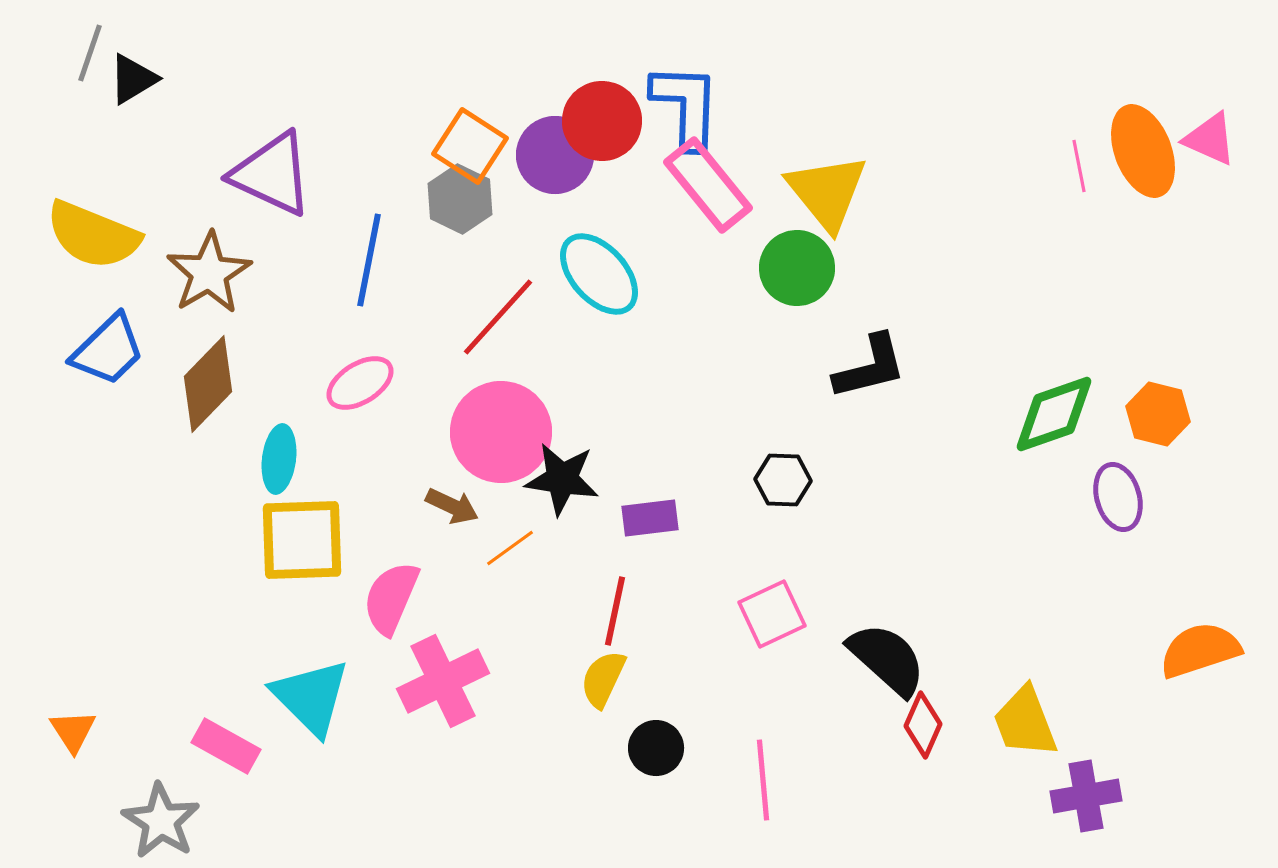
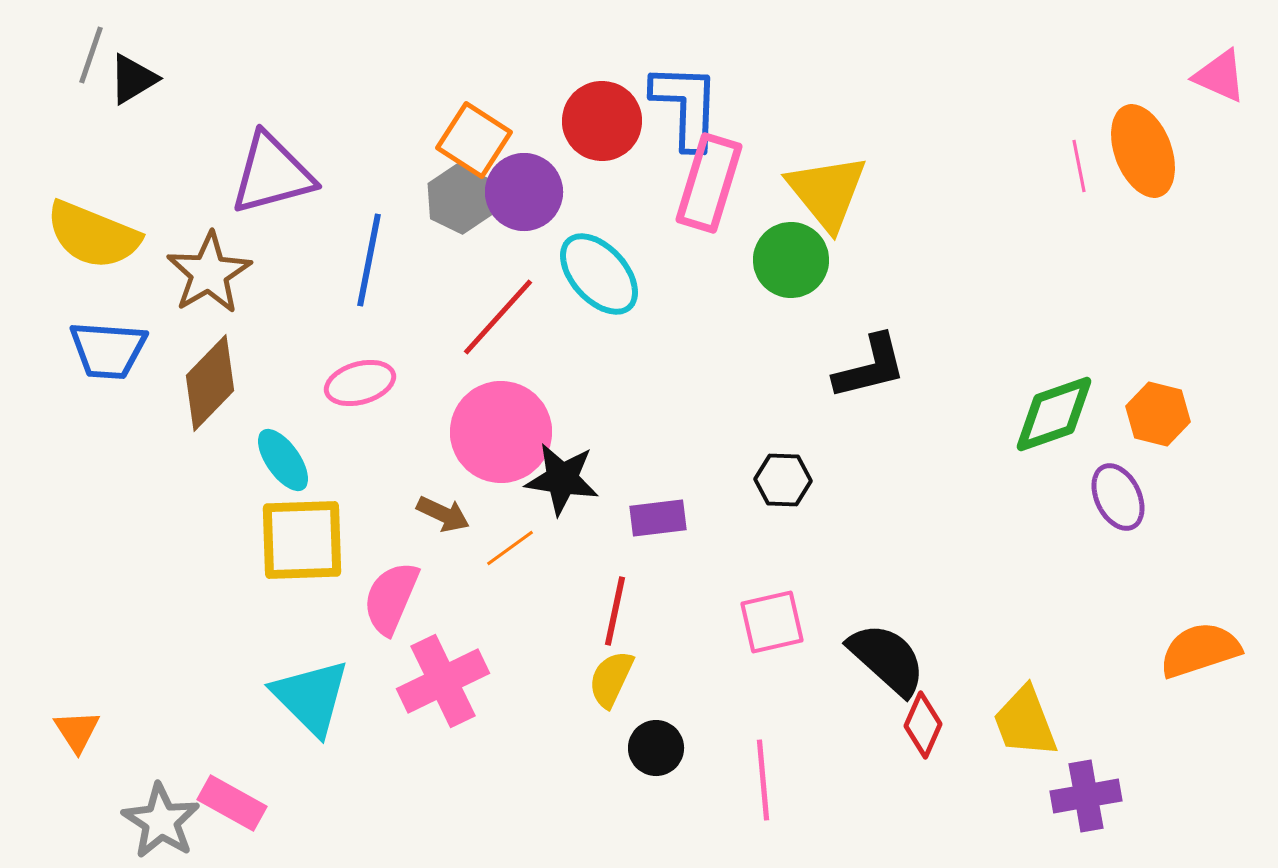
gray line at (90, 53): moved 1 px right, 2 px down
pink triangle at (1210, 139): moved 10 px right, 63 px up
orange square at (470, 146): moved 4 px right, 6 px up
purple circle at (555, 155): moved 31 px left, 37 px down
purple triangle at (272, 174): rotated 40 degrees counterclockwise
pink rectangle at (708, 185): moved 1 px right, 2 px up; rotated 56 degrees clockwise
green circle at (797, 268): moved 6 px left, 8 px up
blue trapezoid at (108, 350): rotated 48 degrees clockwise
pink ellipse at (360, 383): rotated 16 degrees clockwise
brown diamond at (208, 384): moved 2 px right, 1 px up
cyan ellipse at (279, 459): moved 4 px right, 1 px down; rotated 42 degrees counterclockwise
purple ellipse at (1118, 497): rotated 10 degrees counterclockwise
brown arrow at (452, 506): moved 9 px left, 8 px down
purple rectangle at (650, 518): moved 8 px right
pink square at (772, 614): moved 8 px down; rotated 12 degrees clockwise
yellow semicircle at (603, 679): moved 8 px right
orange triangle at (73, 731): moved 4 px right
pink rectangle at (226, 746): moved 6 px right, 57 px down
